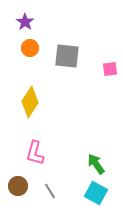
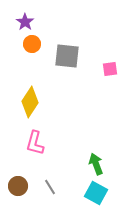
orange circle: moved 2 px right, 4 px up
pink L-shape: moved 10 px up
green arrow: rotated 15 degrees clockwise
gray line: moved 4 px up
